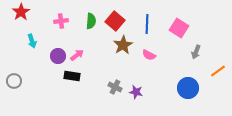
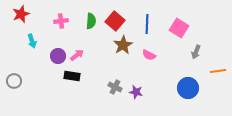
red star: moved 2 px down; rotated 12 degrees clockwise
orange line: rotated 28 degrees clockwise
